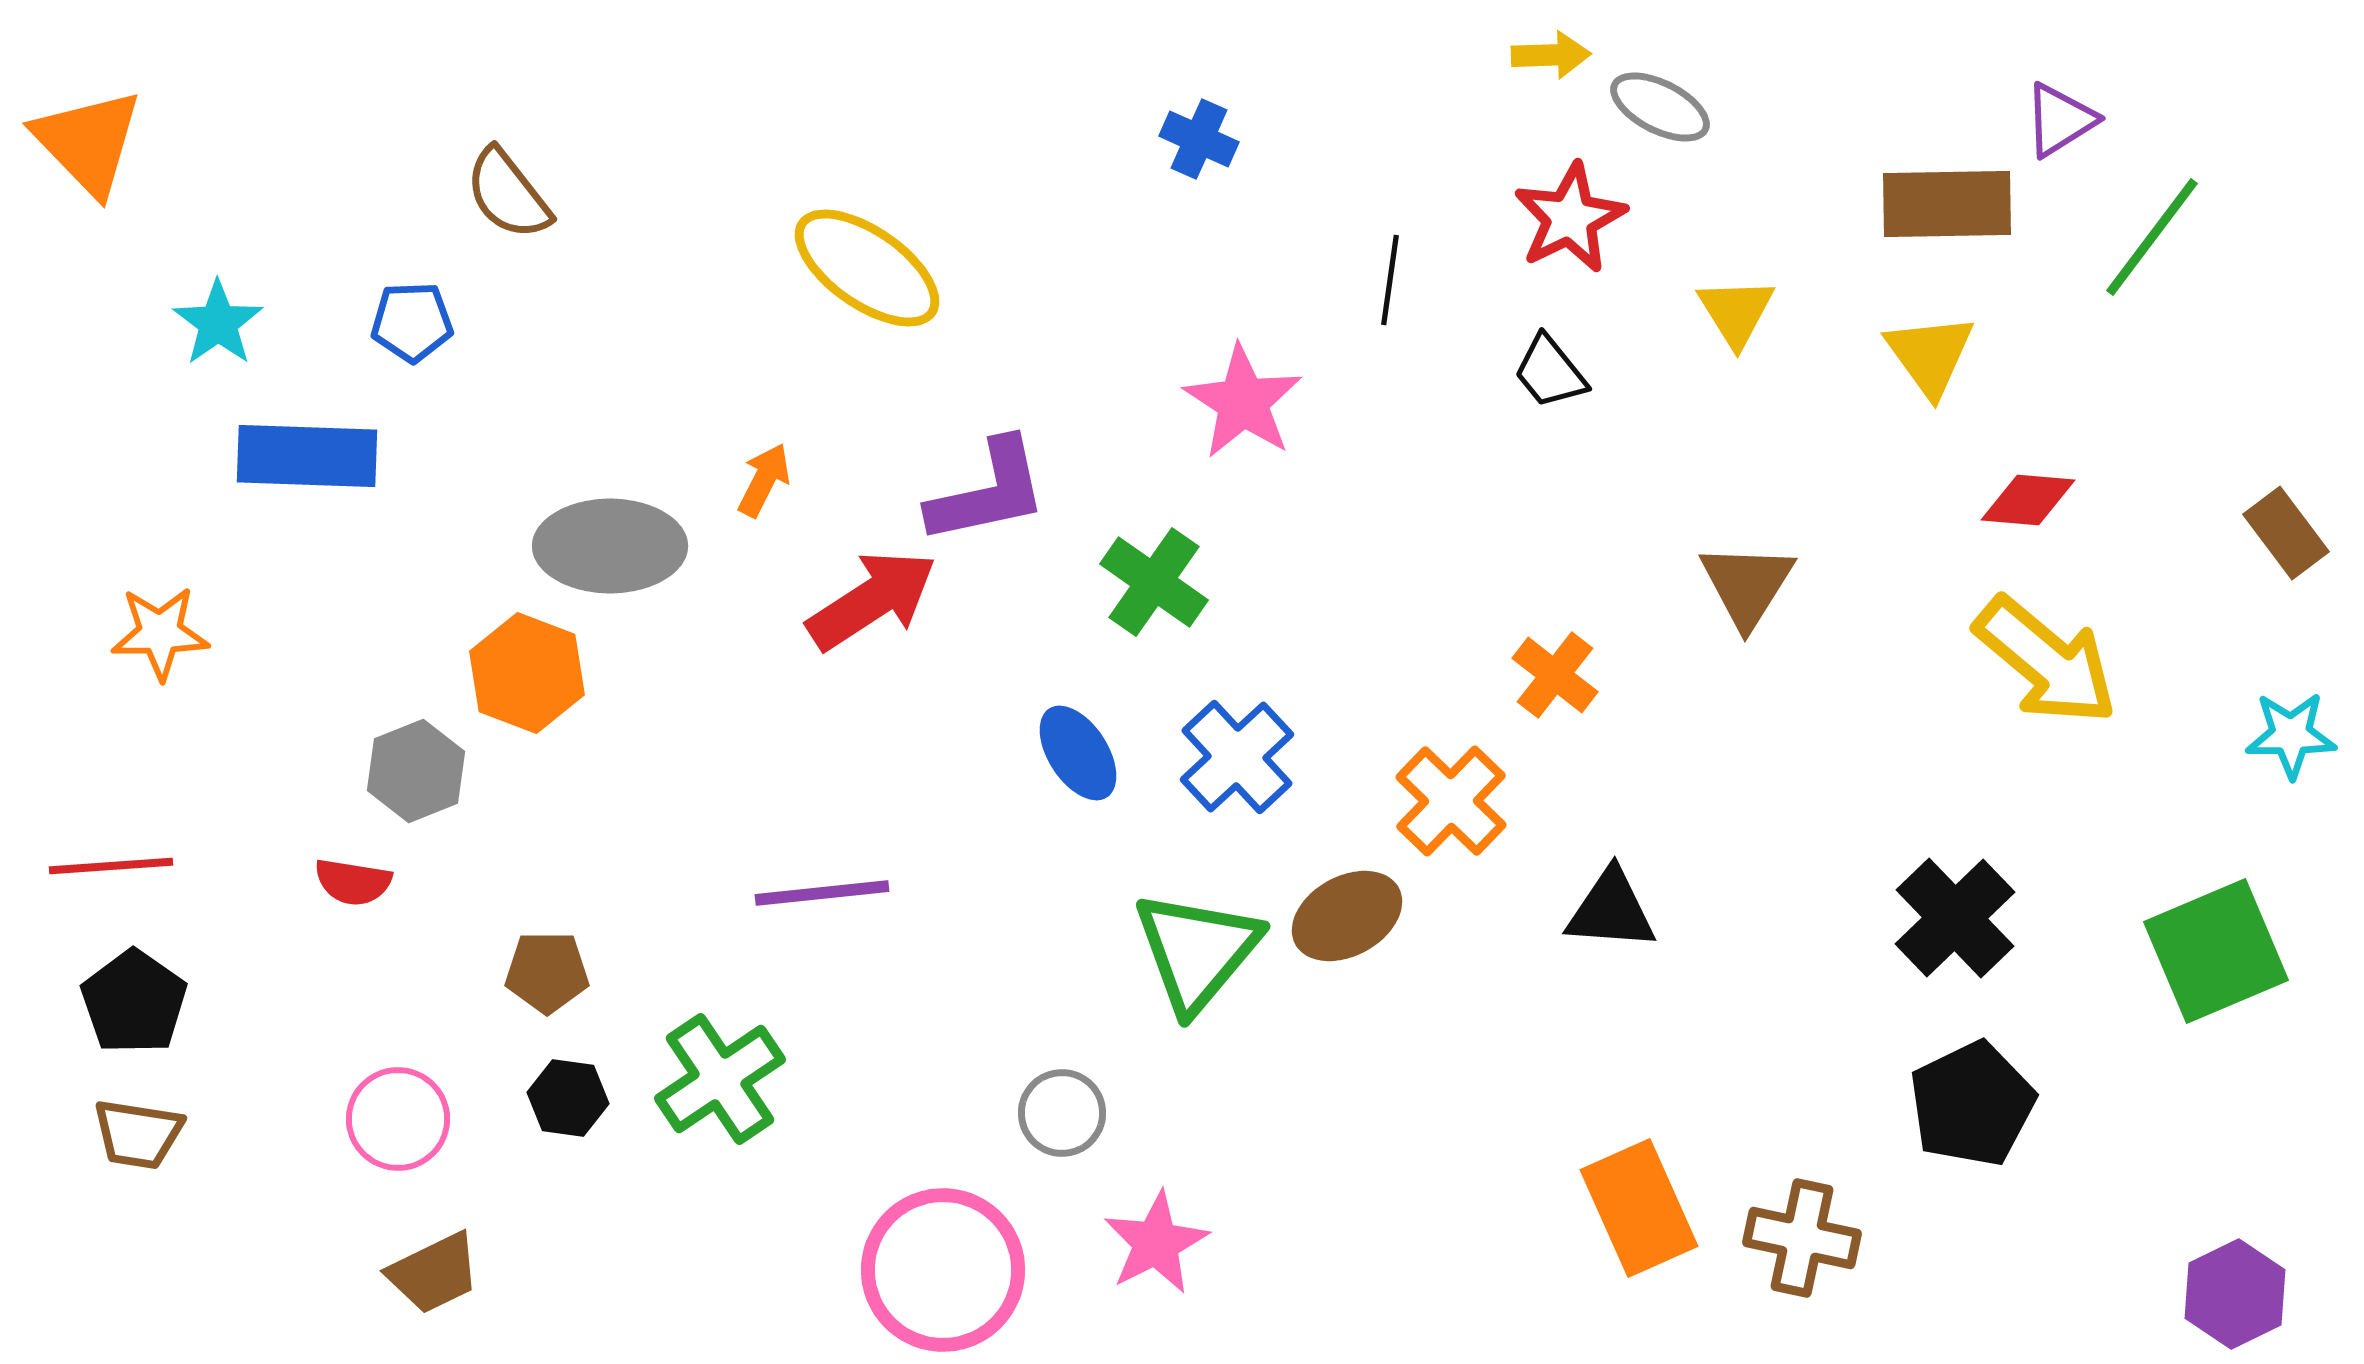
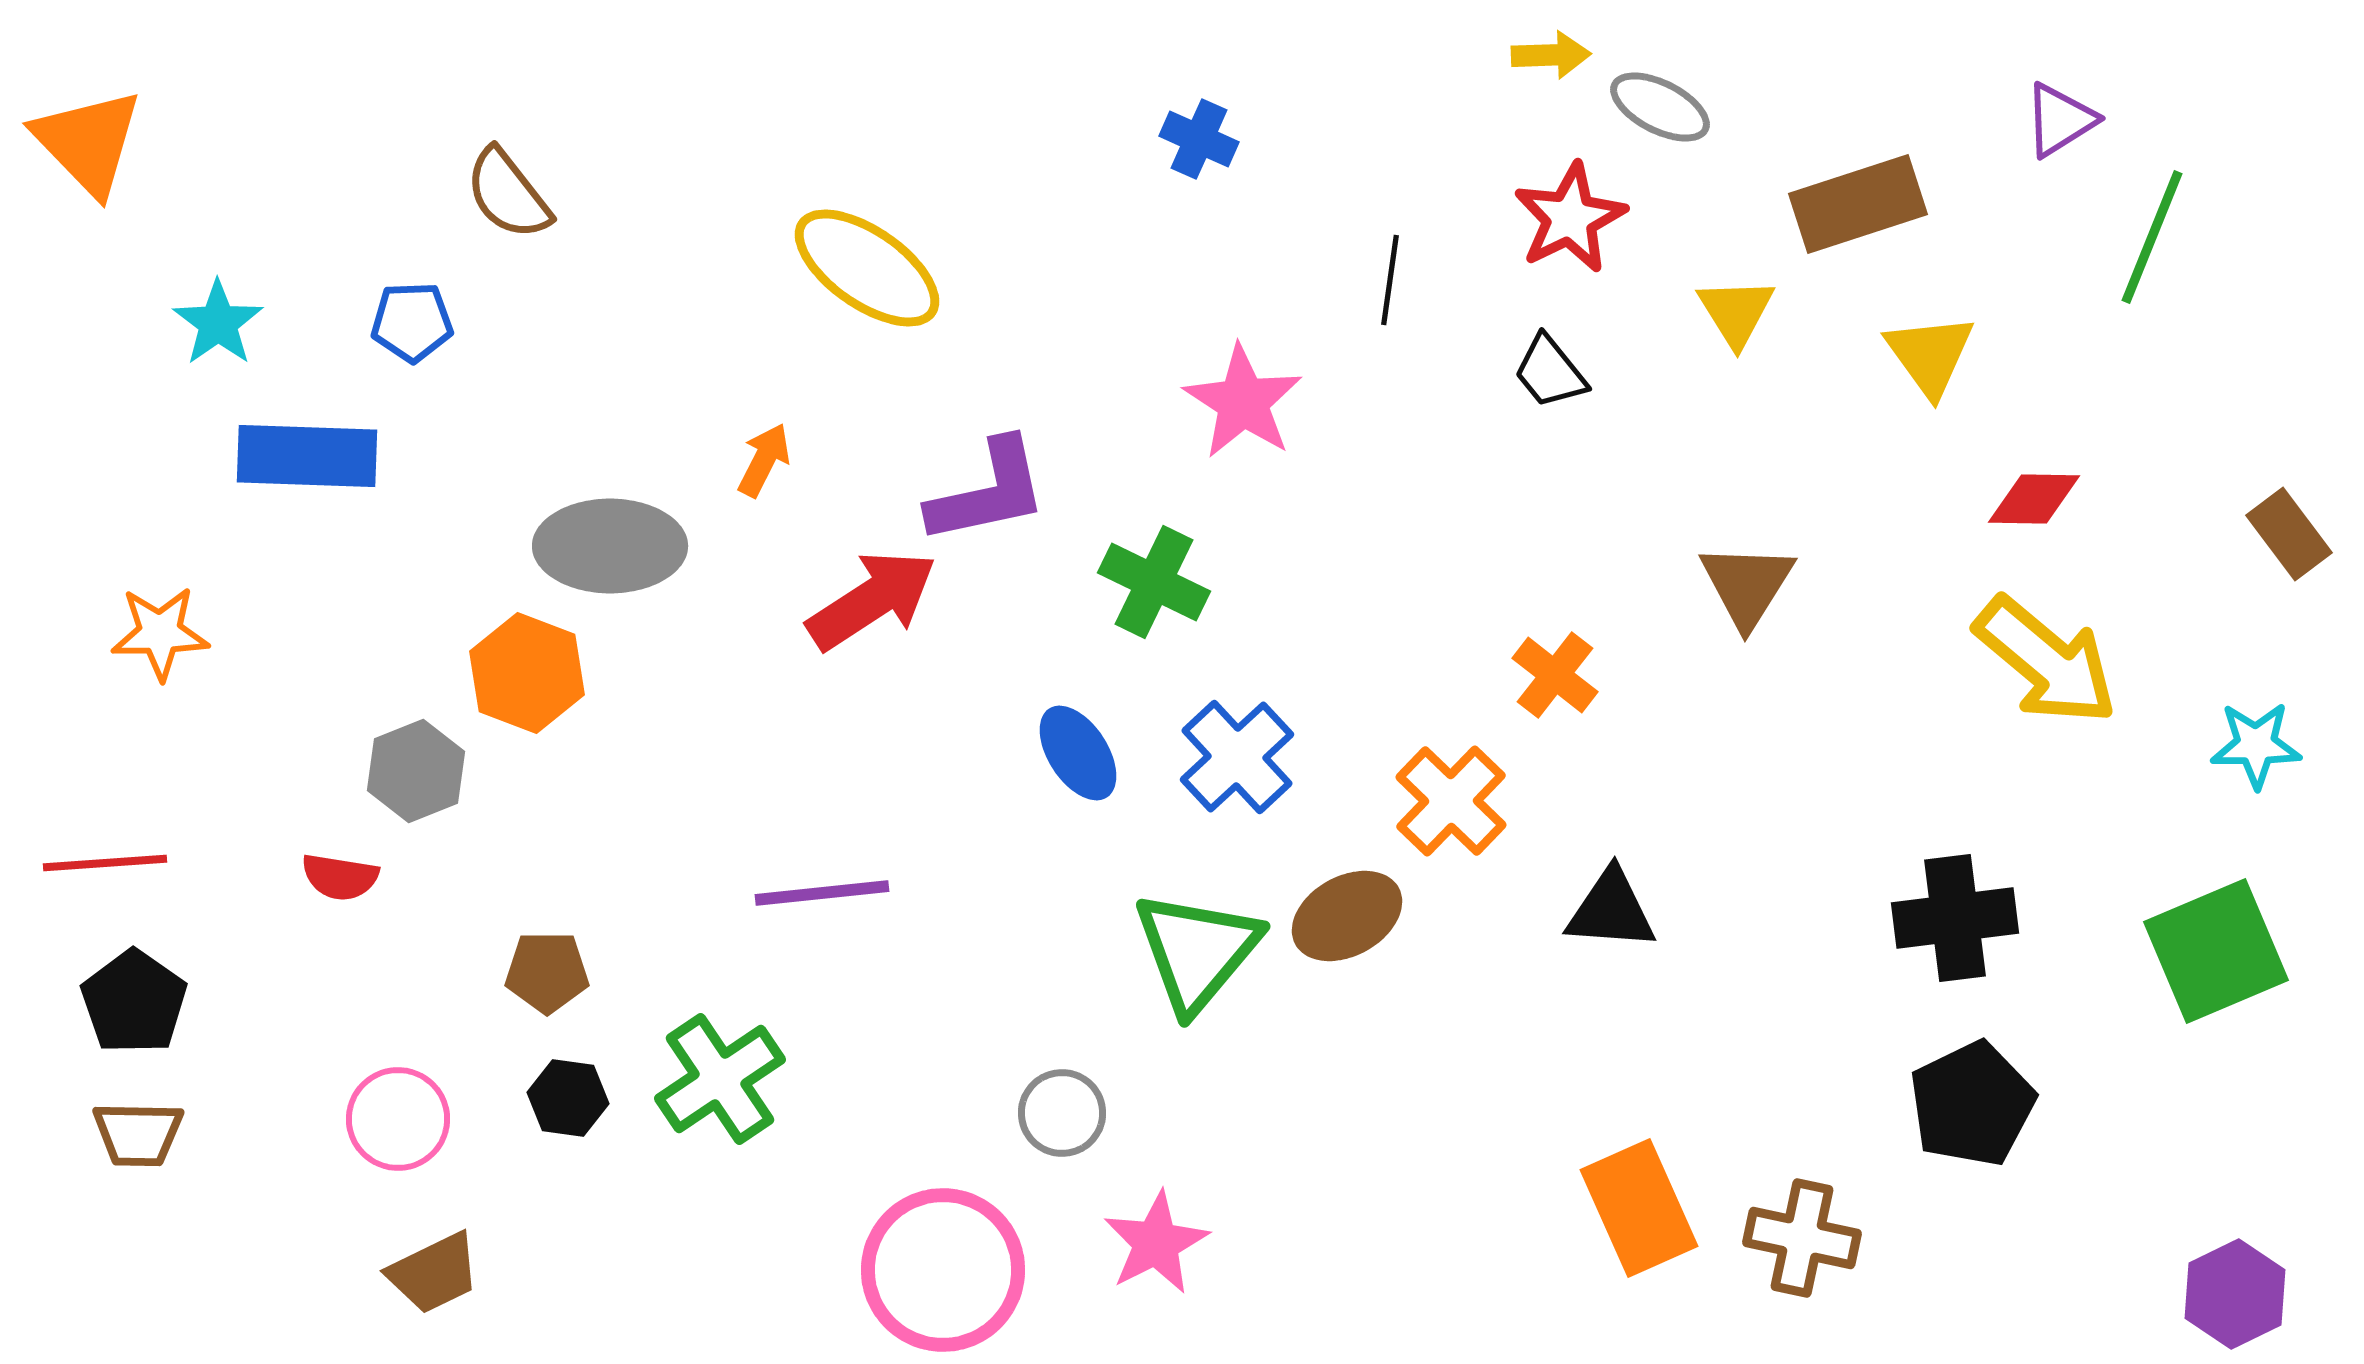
brown rectangle at (1947, 204): moved 89 px left; rotated 17 degrees counterclockwise
green line at (2152, 237): rotated 15 degrees counterclockwise
orange arrow at (764, 480): moved 20 px up
red diamond at (2028, 500): moved 6 px right, 1 px up; rotated 4 degrees counterclockwise
brown rectangle at (2286, 533): moved 3 px right, 1 px down
green cross at (1154, 582): rotated 9 degrees counterclockwise
cyan star at (2291, 735): moved 35 px left, 10 px down
red line at (111, 866): moved 6 px left, 3 px up
red semicircle at (353, 882): moved 13 px left, 5 px up
black cross at (1955, 918): rotated 37 degrees clockwise
brown trapezoid at (138, 1134): rotated 8 degrees counterclockwise
